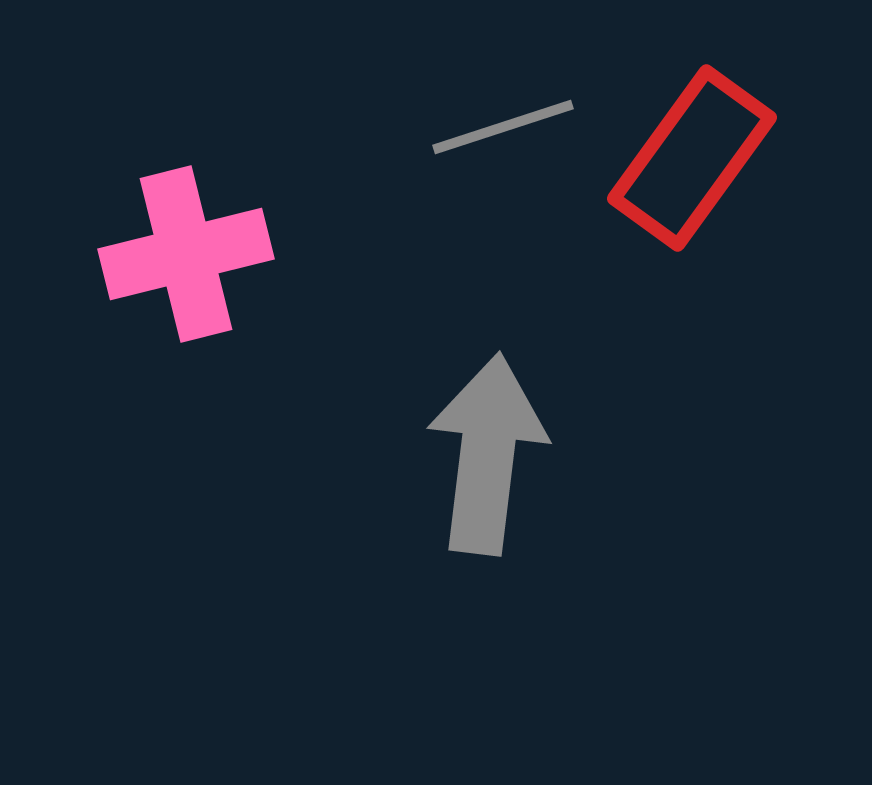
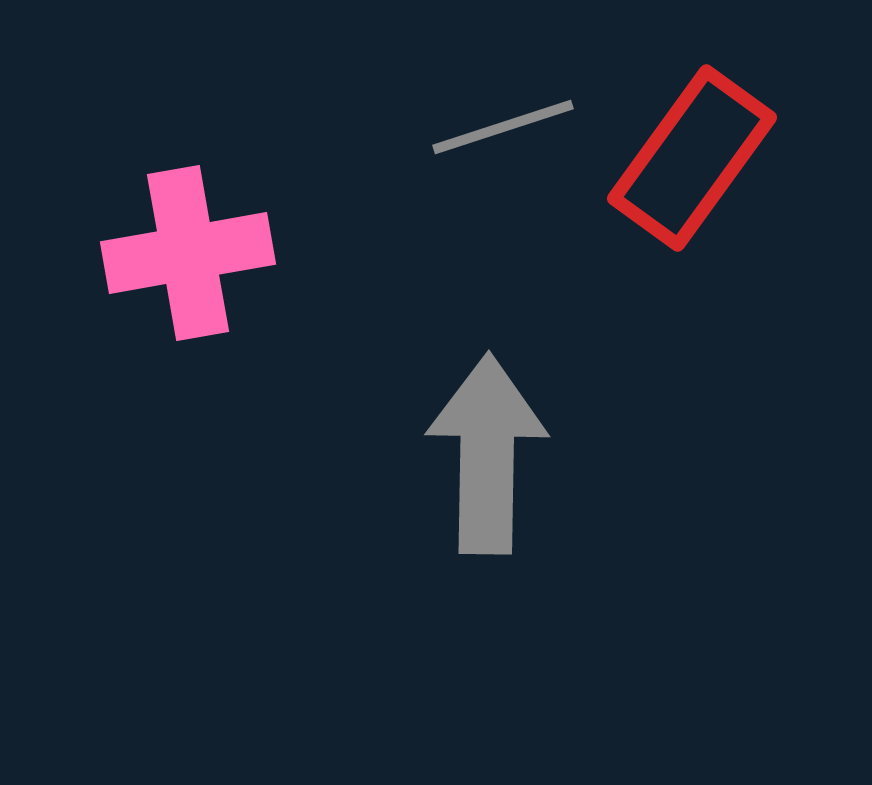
pink cross: moved 2 px right, 1 px up; rotated 4 degrees clockwise
gray arrow: rotated 6 degrees counterclockwise
